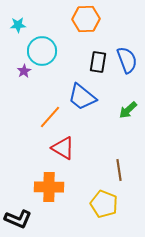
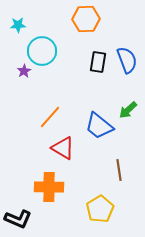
blue trapezoid: moved 17 px right, 29 px down
yellow pentagon: moved 4 px left, 5 px down; rotated 20 degrees clockwise
